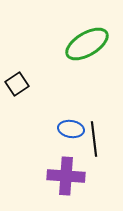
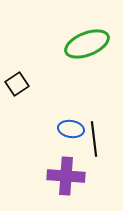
green ellipse: rotated 9 degrees clockwise
